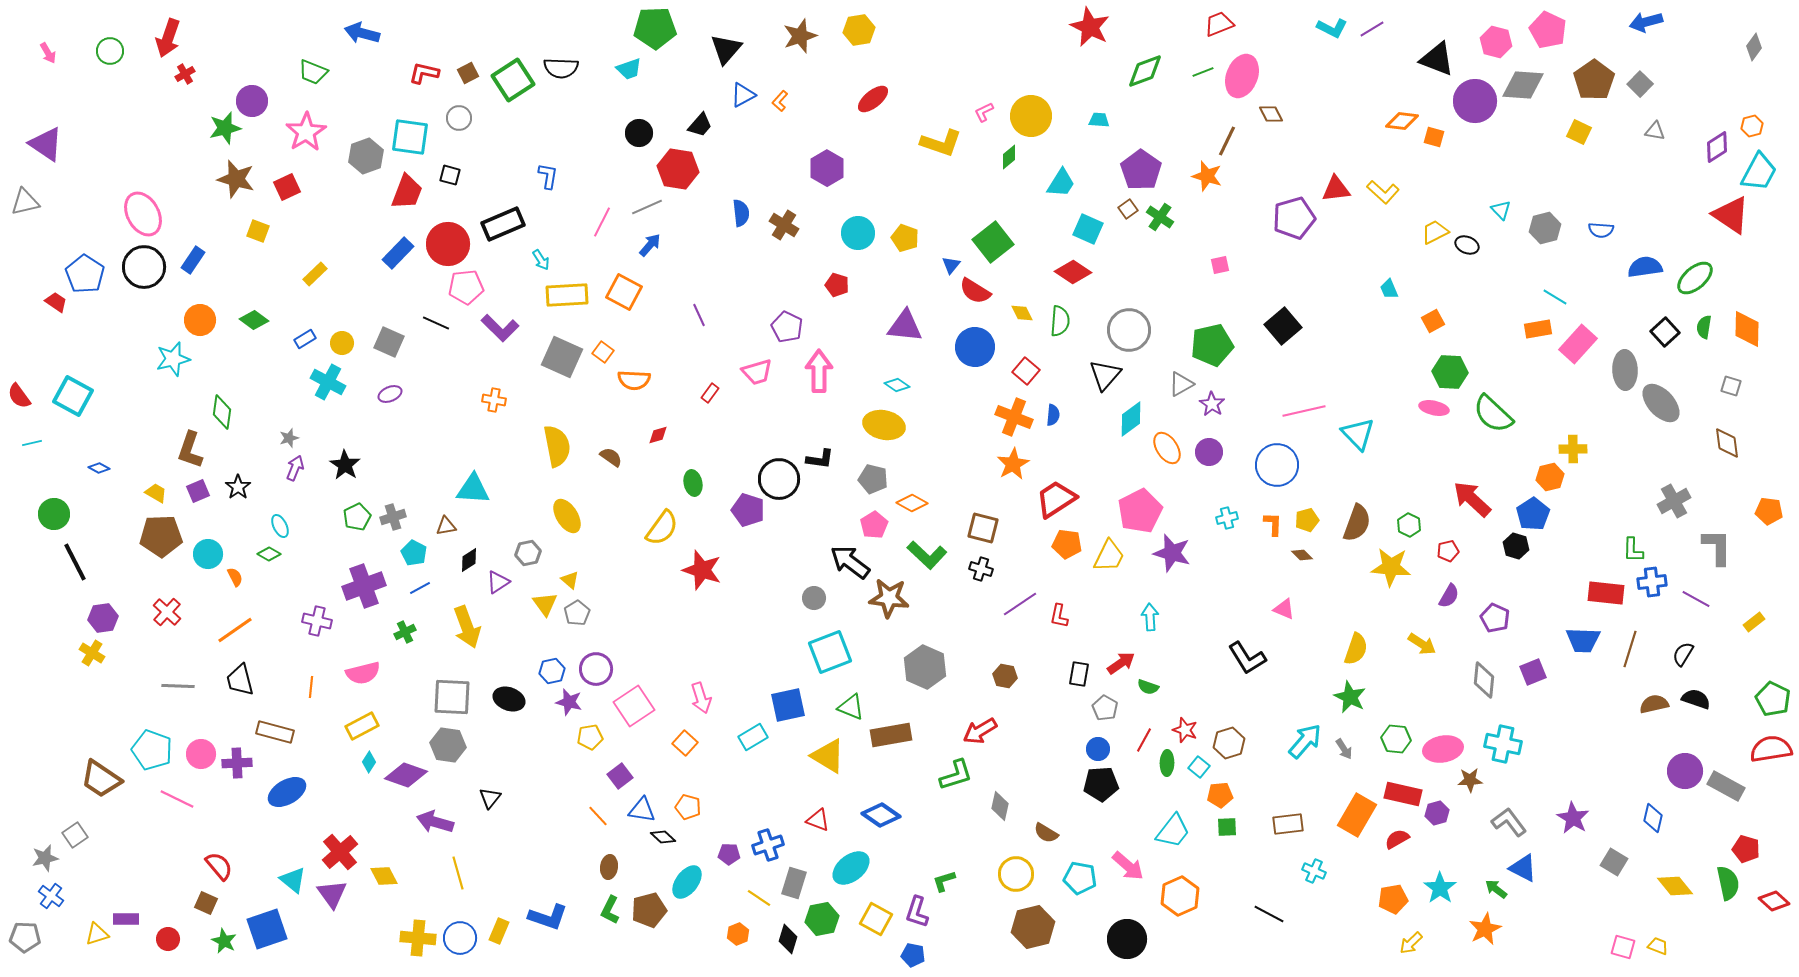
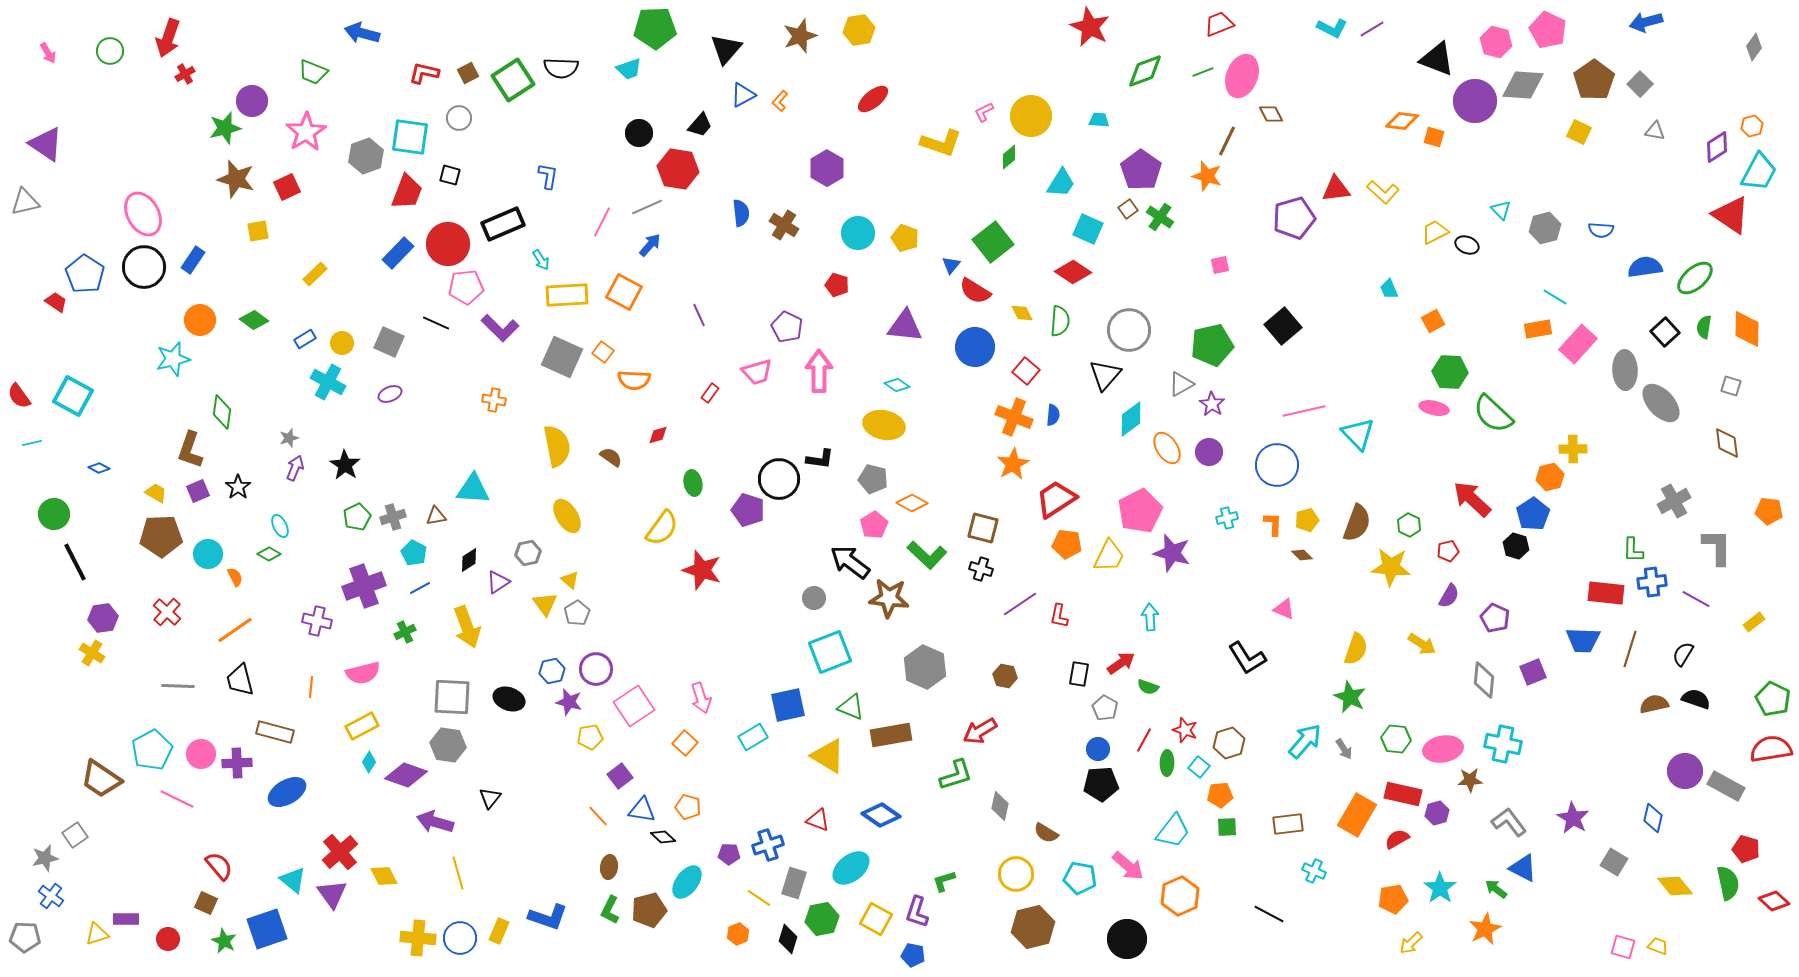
yellow square at (258, 231): rotated 30 degrees counterclockwise
brown triangle at (446, 526): moved 10 px left, 10 px up
cyan pentagon at (152, 750): rotated 24 degrees clockwise
